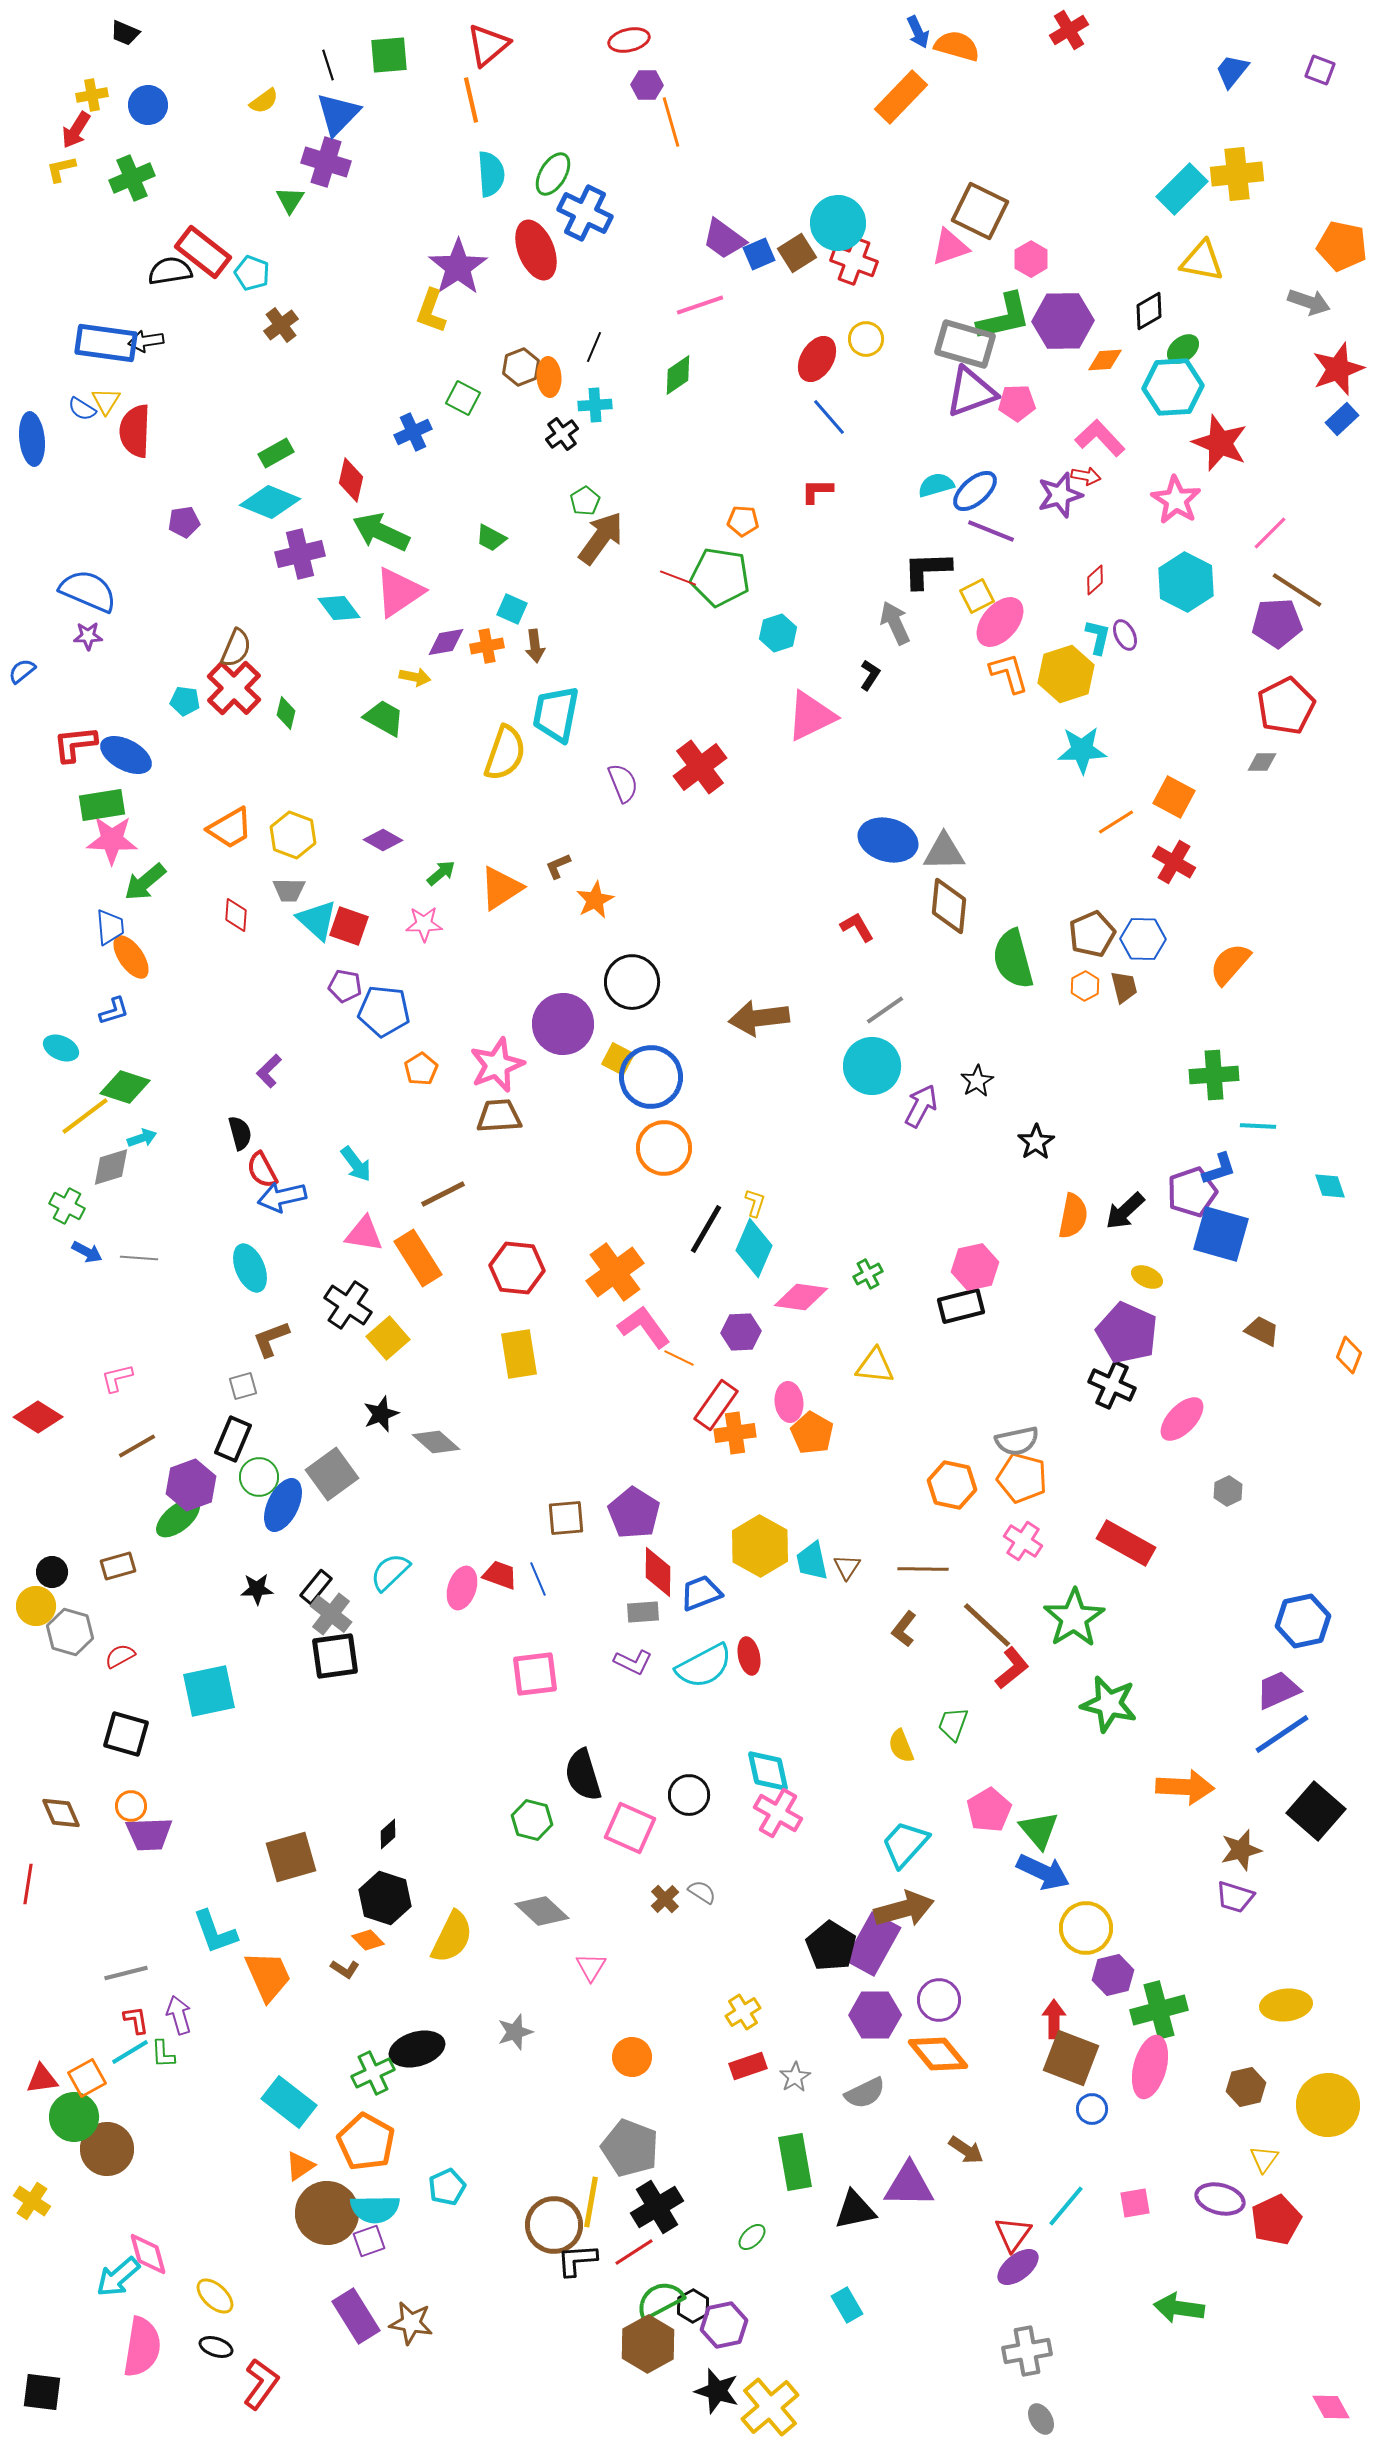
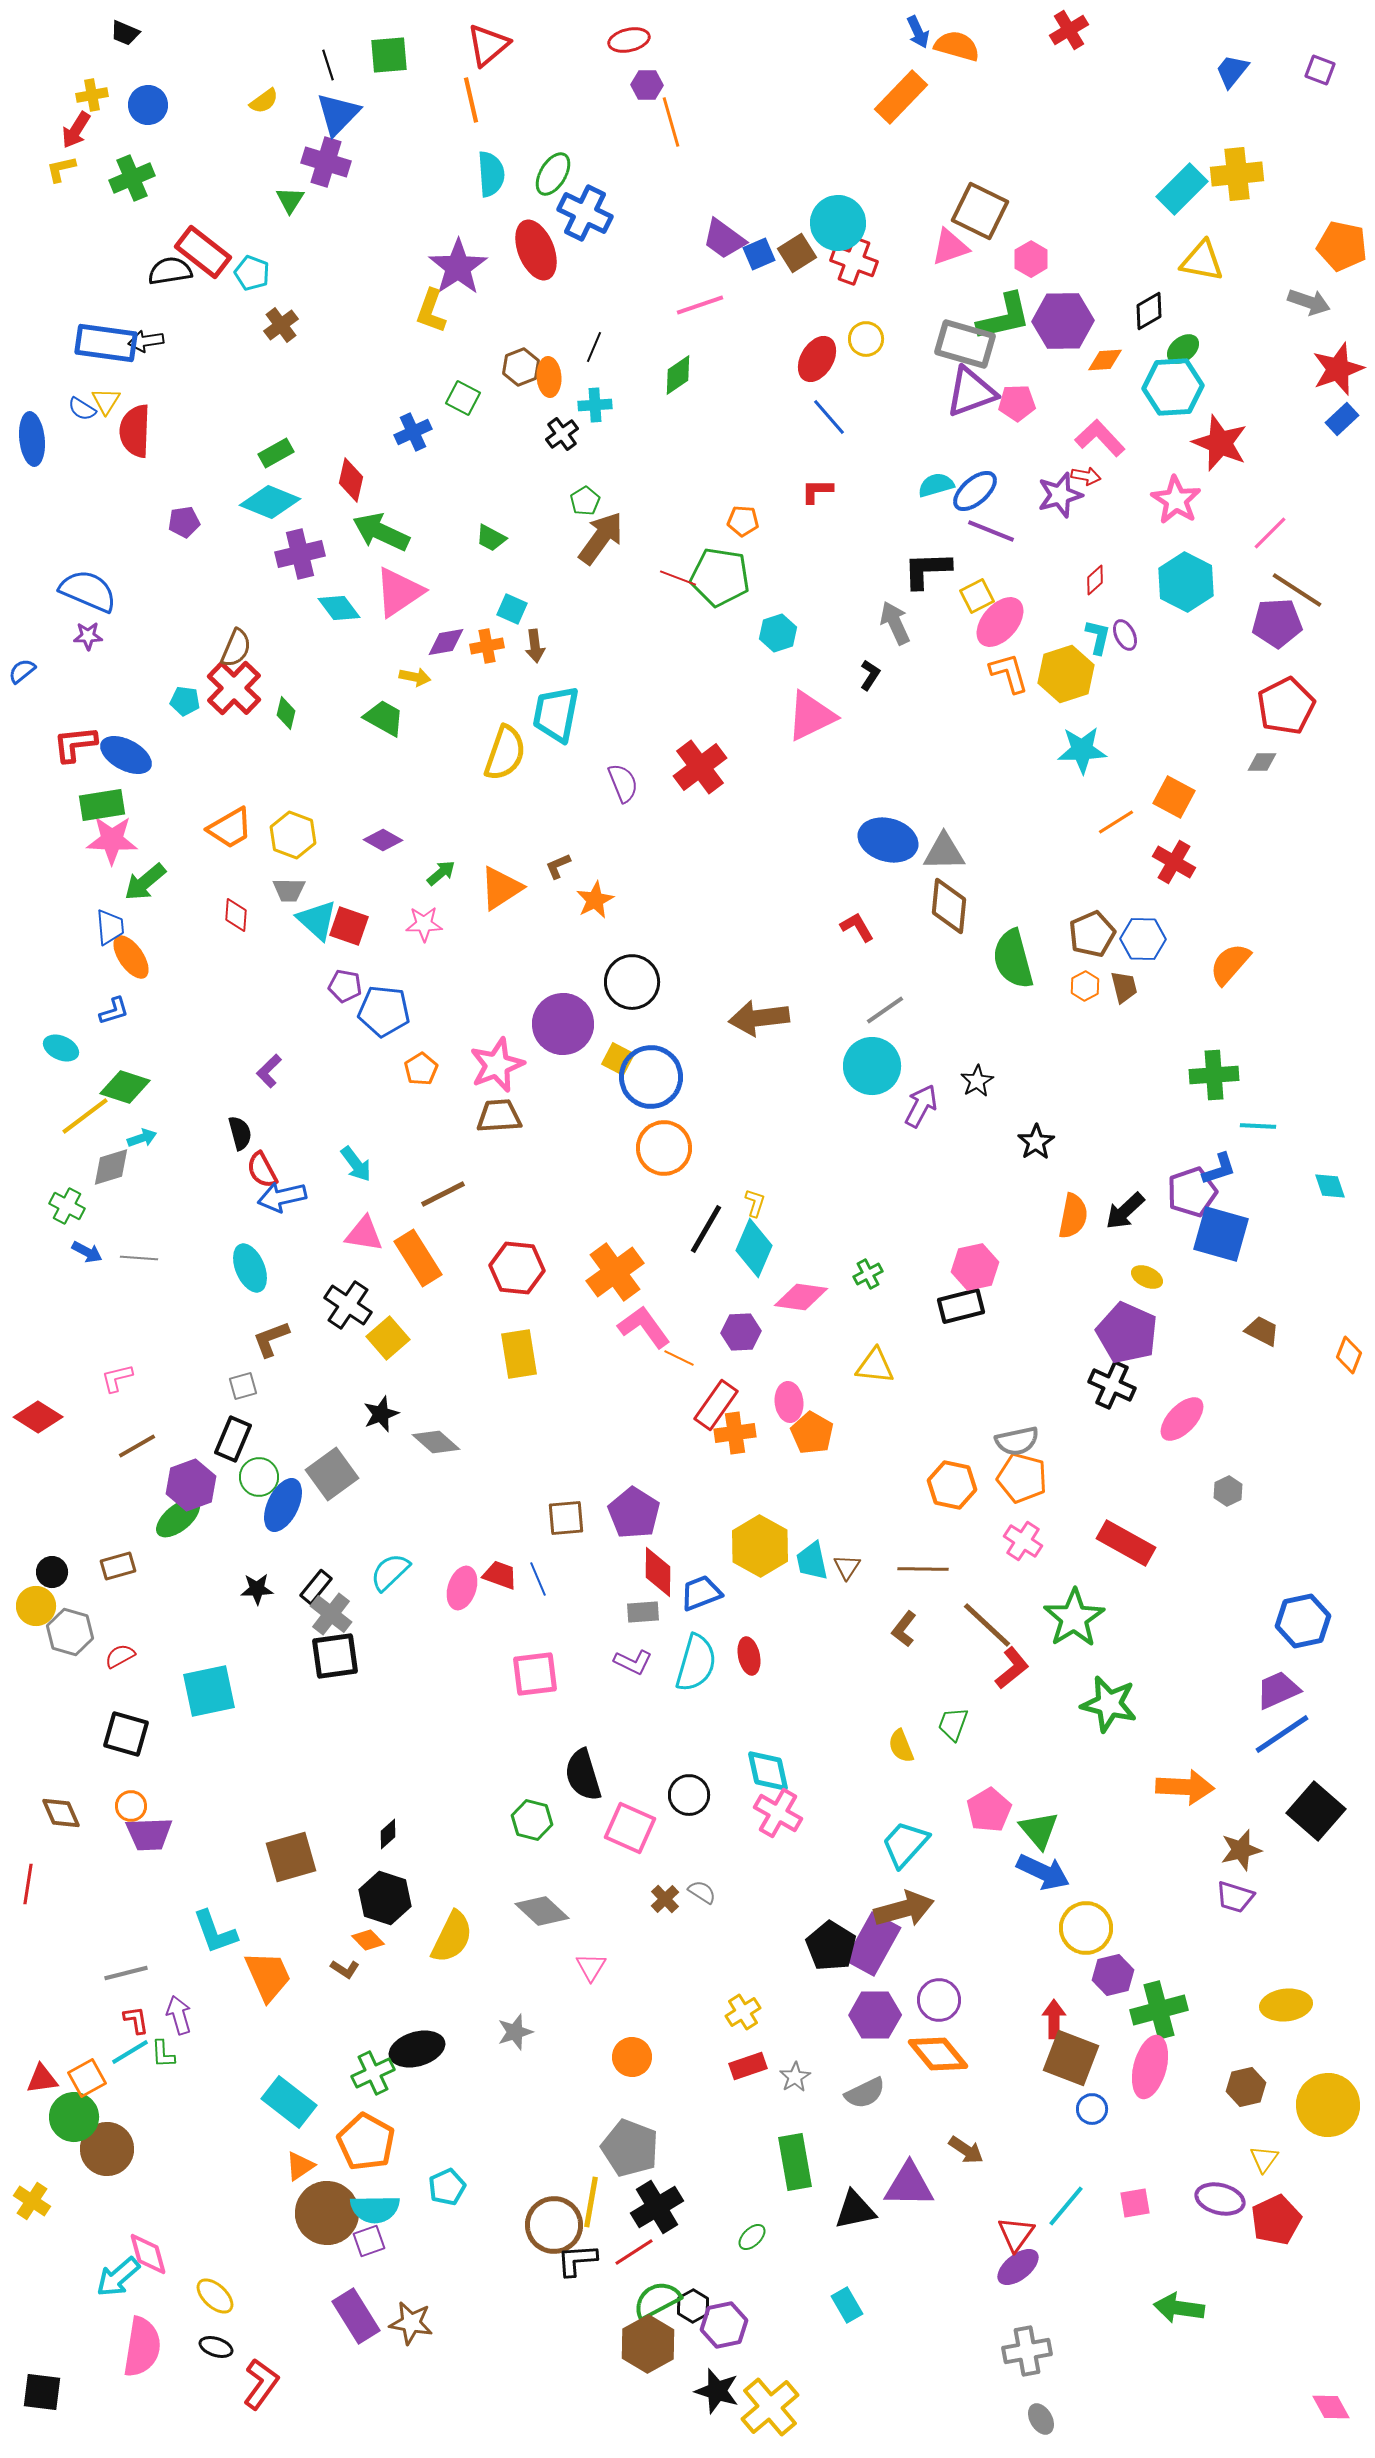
cyan semicircle at (704, 1666): moved 8 px left, 3 px up; rotated 46 degrees counterclockwise
red triangle at (1013, 2234): moved 3 px right
green semicircle at (660, 2300): moved 3 px left
